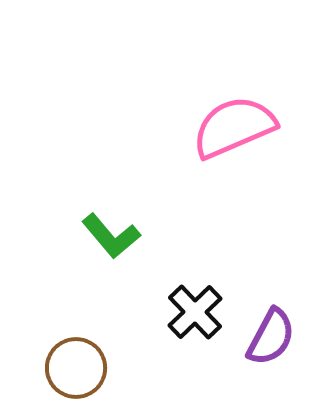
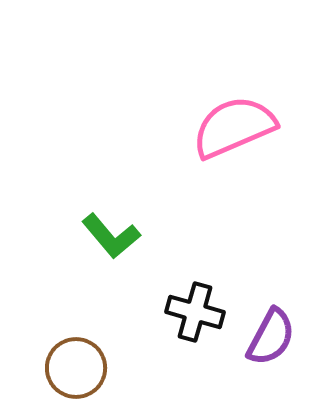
black cross: rotated 30 degrees counterclockwise
